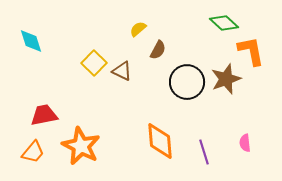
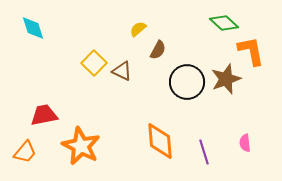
cyan diamond: moved 2 px right, 13 px up
orange trapezoid: moved 8 px left
